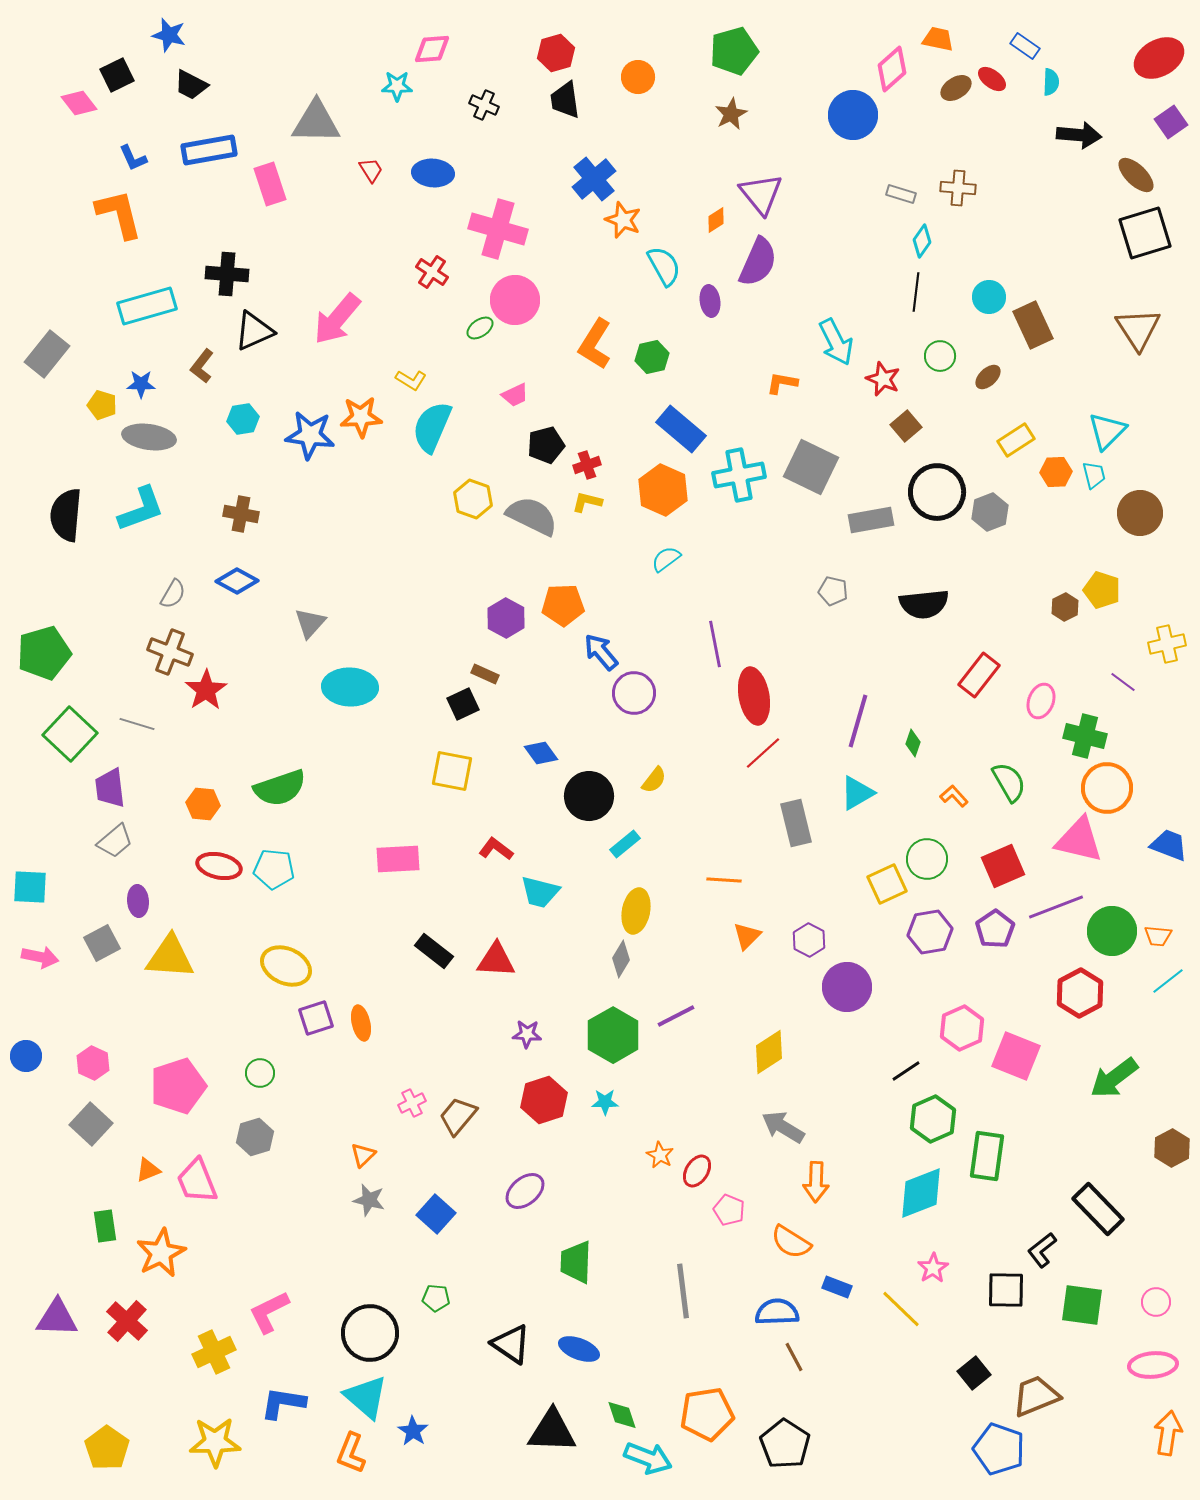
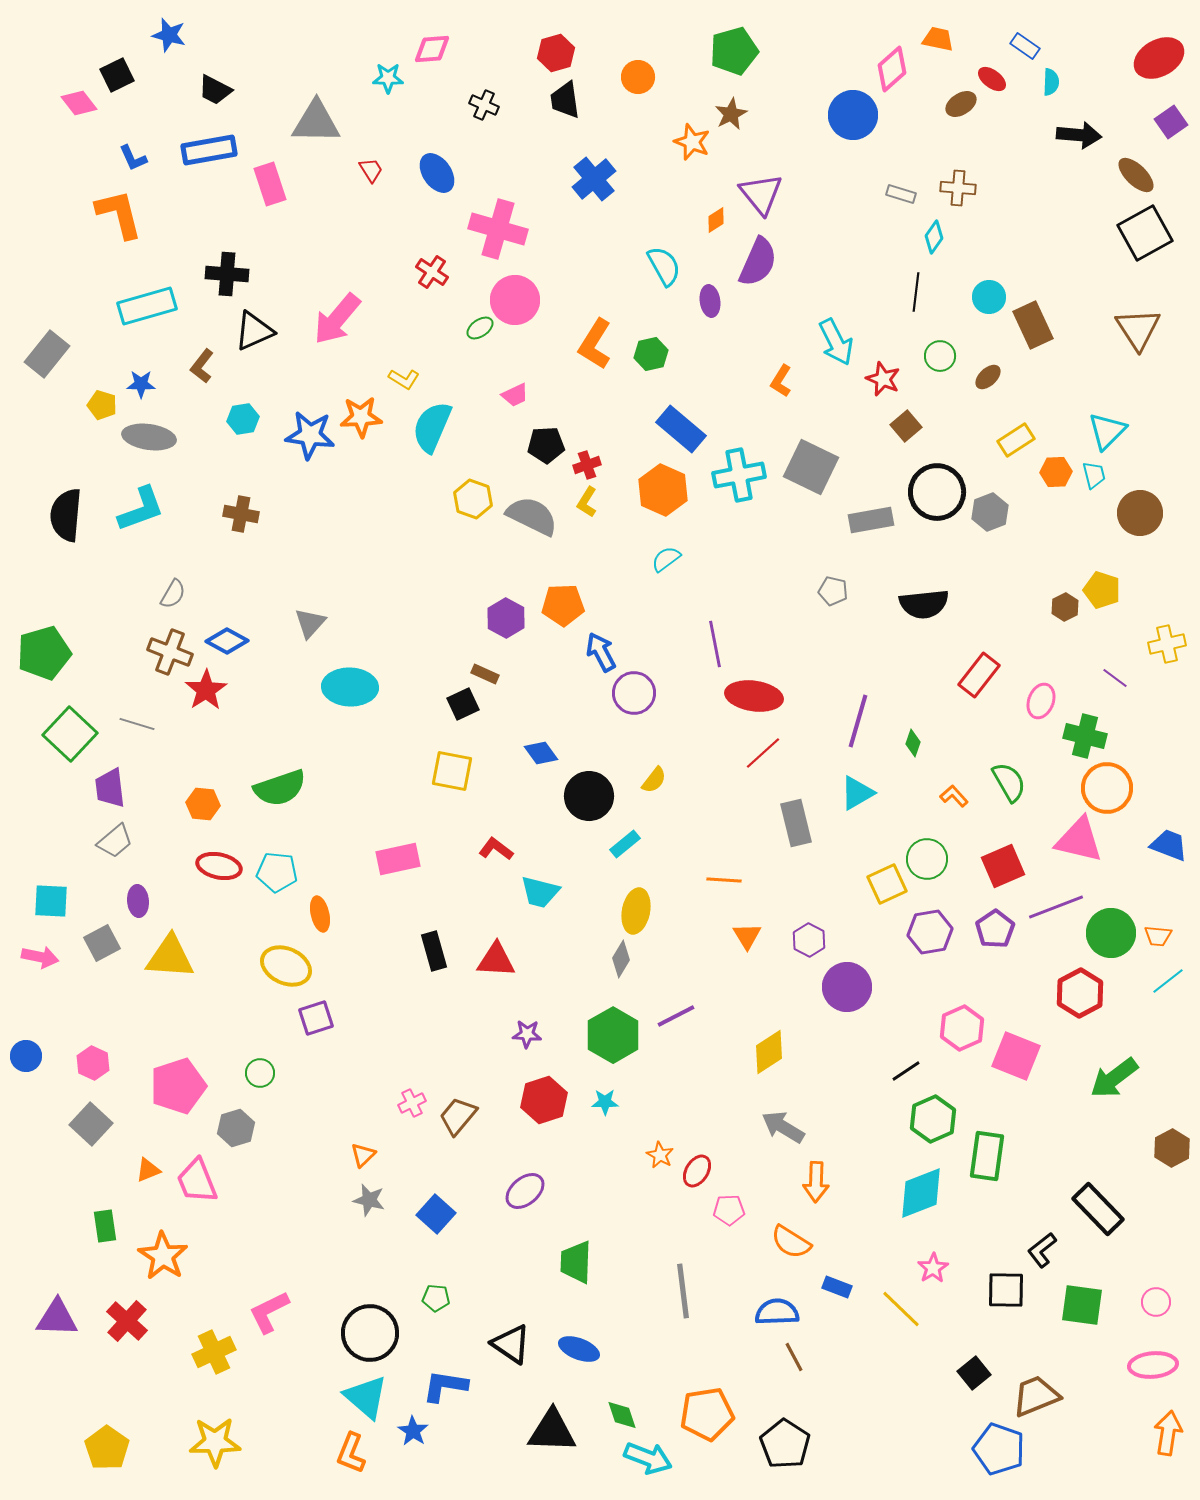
black trapezoid at (191, 85): moved 24 px right, 5 px down
cyan star at (397, 86): moved 9 px left, 8 px up
brown ellipse at (956, 88): moved 5 px right, 16 px down
blue ellipse at (433, 173): moved 4 px right; rotated 51 degrees clockwise
orange star at (623, 220): moved 69 px right, 78 px up
black square at (1145, 233): rotated 12 degrees counterclockwise
cyan diamond at (922, 241): moved 12 px right, 4 px up
green hexagon at (652, 357): moved 1 px left, 3 px up
yellow L-shape at (411, 380): moved 7 px left, 1 px up
orange L-shape at (782, 383): moved 1 px left, 2 px up; rotated 68 degrees counterclockwise
black pentagon at (546, 445): rotated 12 degrees clockwise
yellow L-shape at (587, 502): rotated 72 degrees counterclockwise
blue diamond at (237, 581): moved 10 px left, 60 px down
blue arrow at (601, 652): rotated 12 degrees clockwise
purple line at (1123, 682): moved 8 px left, 4 px up
red ellipse at (754, 696): rotated 72 degrees counterclockwise
pink rectangle at (398, 859): rotated 9 degrees counterclockwise
cyan pentagon at (274, 869): moved 3 px right, 3 px down
cyan square at (30, 887): moved 21 px right, 14 px down
green circle at (1112, 931): moved 1 px left, 2 px down
orange triangle at (747, 936): rotated 16 degrees counterclockwise
black rectangle at (434, 951): rotated 36 degrees clockwise
orange ellipse at (361, 1023): moved 41 px left, 109 px up
gray hexagon at (255, 1137): moved 19 px left, 9 px up
pink pentagon at (729, 1210): rotated 24 degrees counterclockwise
orange star at (161, 1253): moved 2 px right, 3 px down; rotated 12 degrees counterclockwise
blue L-shape at (283, 1403): moved 162 px right, 17 px up
